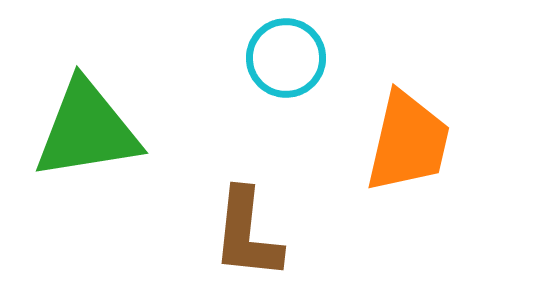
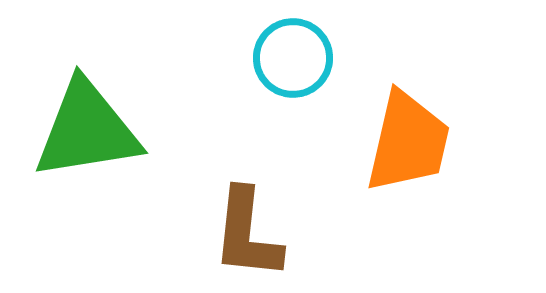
cyan circle: moved 7 px right
